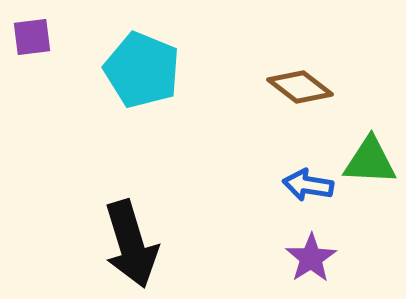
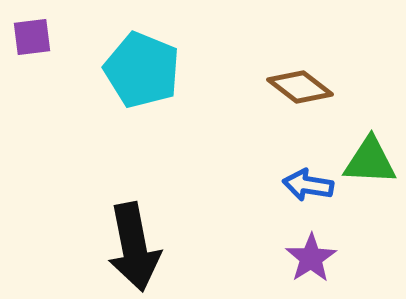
black arrow: moved 3 px right, 3 px down; rotated 6 degrees clockwise
